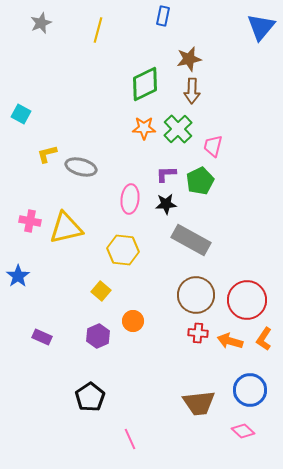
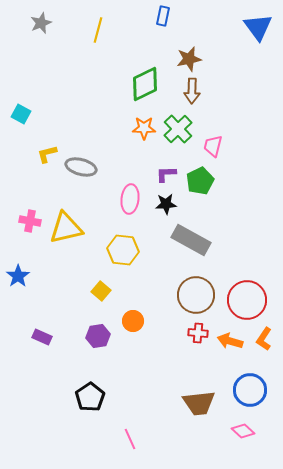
blue triangle: moved 3 px left; rotated 16 degrees counterclockwise
purple hexagon: rotated 15 degrees clockwise
